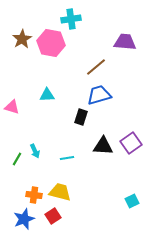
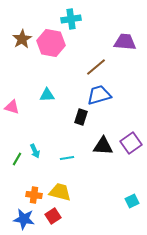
blue star: rotated 30 degrees clockwise
